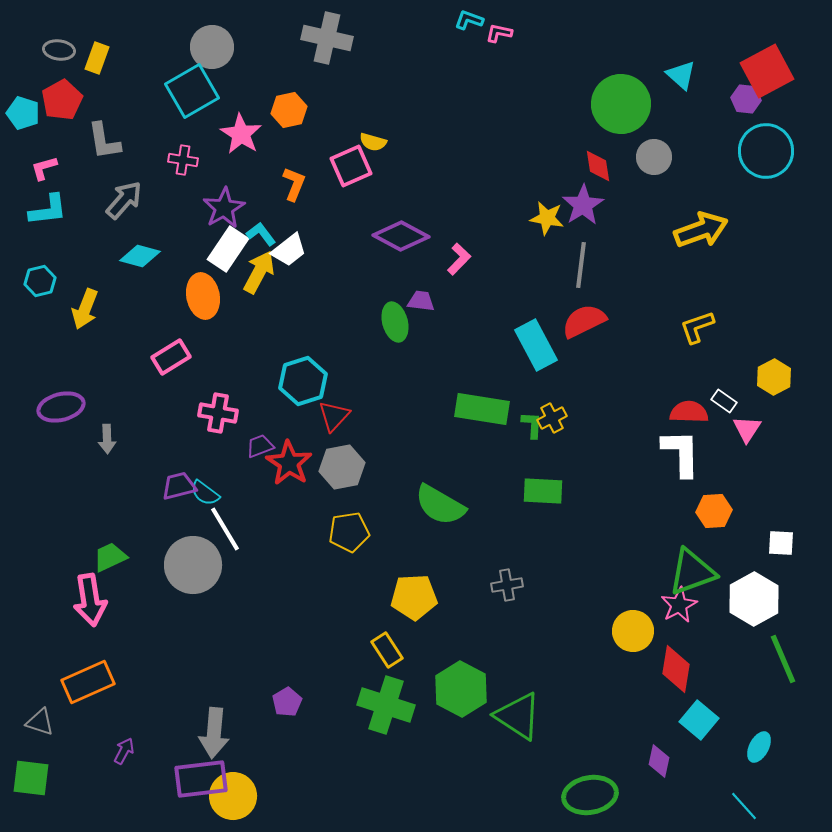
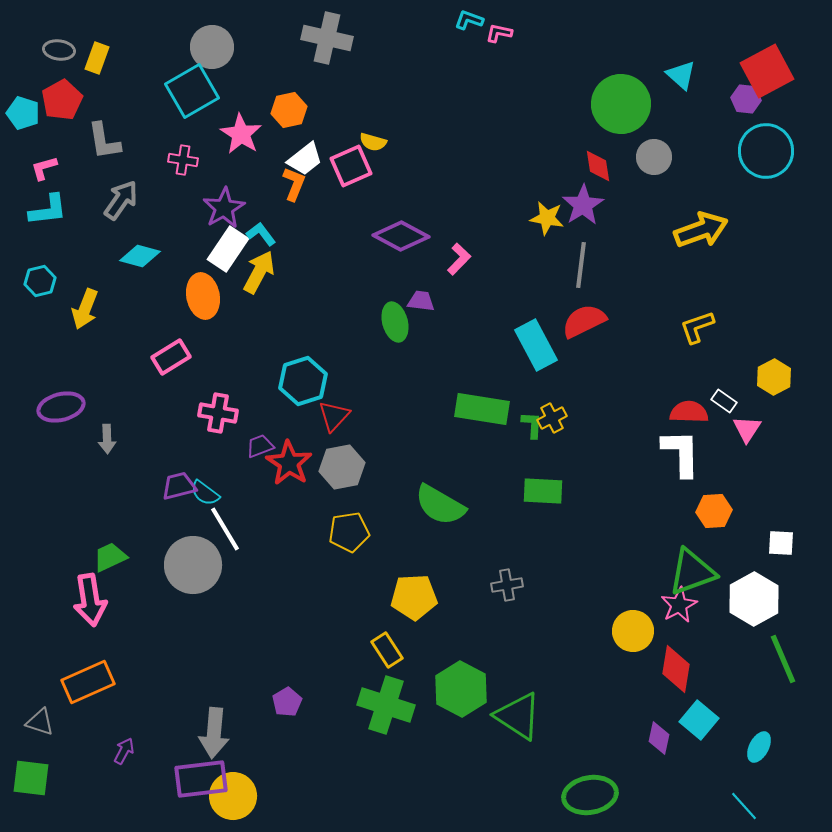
gray arrow at (124, 200): moved 3 px left; rotated 6 degrees counterclockwise
white trapezoid at (289, 250): moved 16 px right, 91 px up
purple diamond at (659, 761): moved 23 px up
